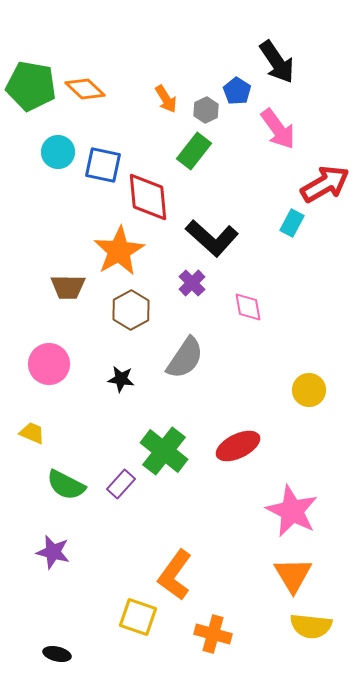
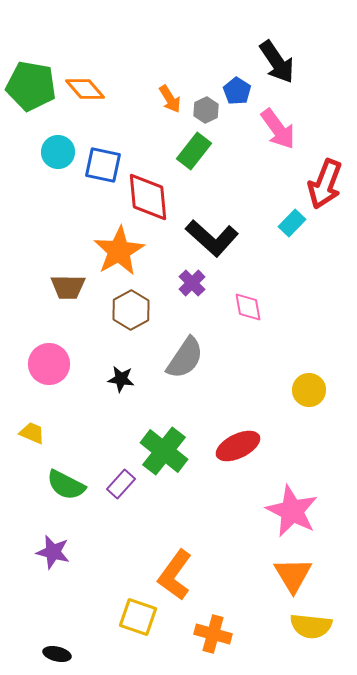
orange diamond: rotated 6 degrees clockwise
orange arrow: moved 4 px right
red arrow: rotated 141 degrees clockwise
cyan rectangle: rotated 16 degrees clockwise
